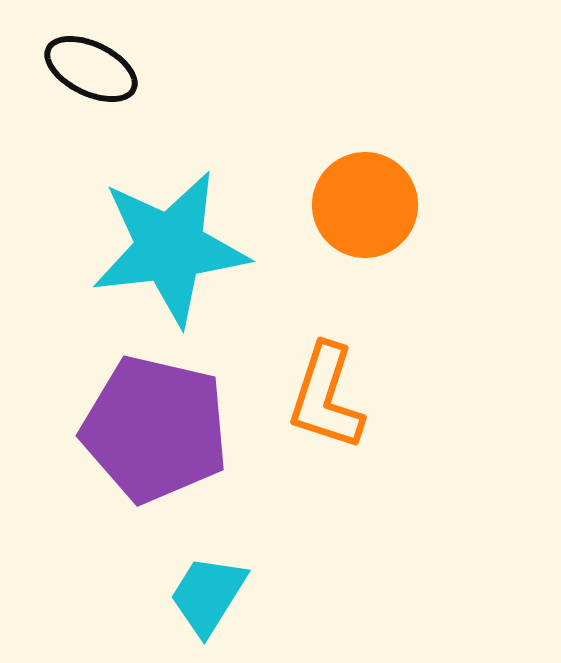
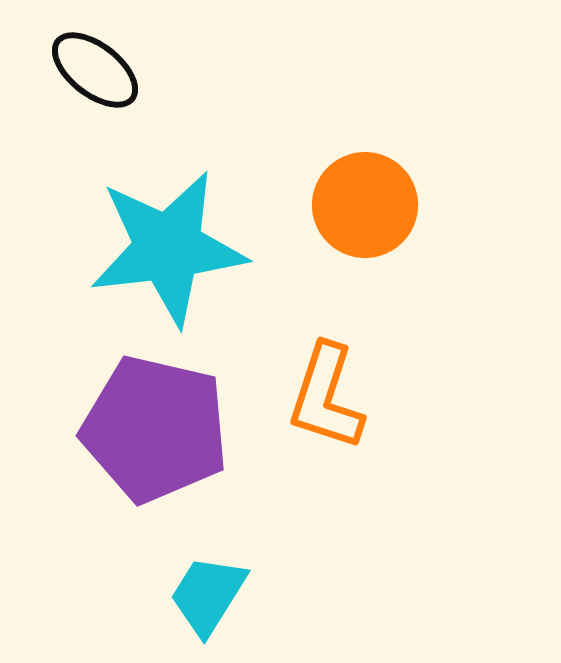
black ellipse: moved 4 px right, 1 px down; rotated 12 degrees clockwise
cyan star: moved 2 px left
